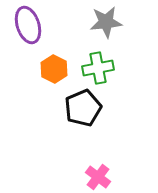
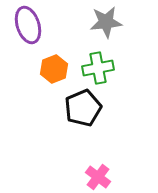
orange hexagon: rotated 12 degrees clockwise
